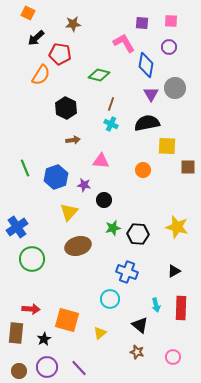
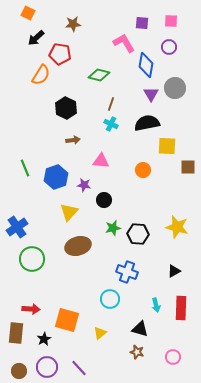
black triangle at (140, 325): moved 4 px down; rotated 24 degrees counterclockwise
